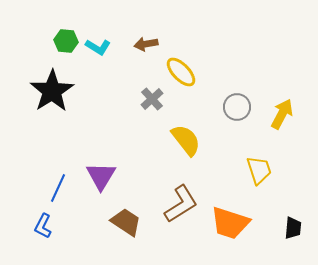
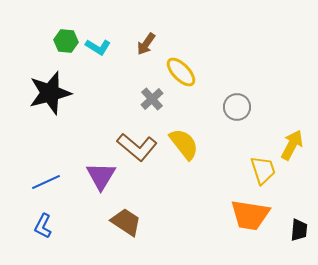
brown arrow: rotated 45 degrees counterclockwise
black star: moved 2 px left, 2 px down; rotated 18 degrees clockwise
yellow arrow: moved 10 px right, 31 px down
yellow semicircle: moved 2 px left, 4 px down
yellow trapezoid: moved 4 px right
blue line: moved 12 px left, 6 px up; rotated 40 degrees clockwise
brown L-shape: moved 44 px left, 57 px up; rotated 72 degrees clockwise
orange trapezoid: moved 20 px right, 8 px up; rotated 9 degrees counterclockwise
black trapezoid: moved 6 px right, 2 px down
